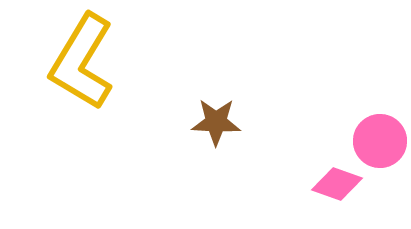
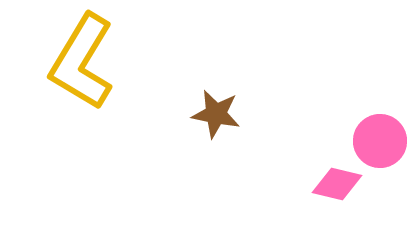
brown star: moved 8 px up; rotated 9 degrees clockwise
pink diamond: rotated 6 degrees counterclockwise
